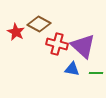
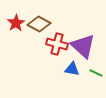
red star: moved 9 px up; rotated 12 degrees clockwise
green line: rotated 24 degrees clockwise
